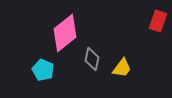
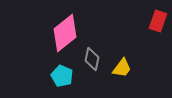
cyan pentagon: moved 19 px right, 6 px down
